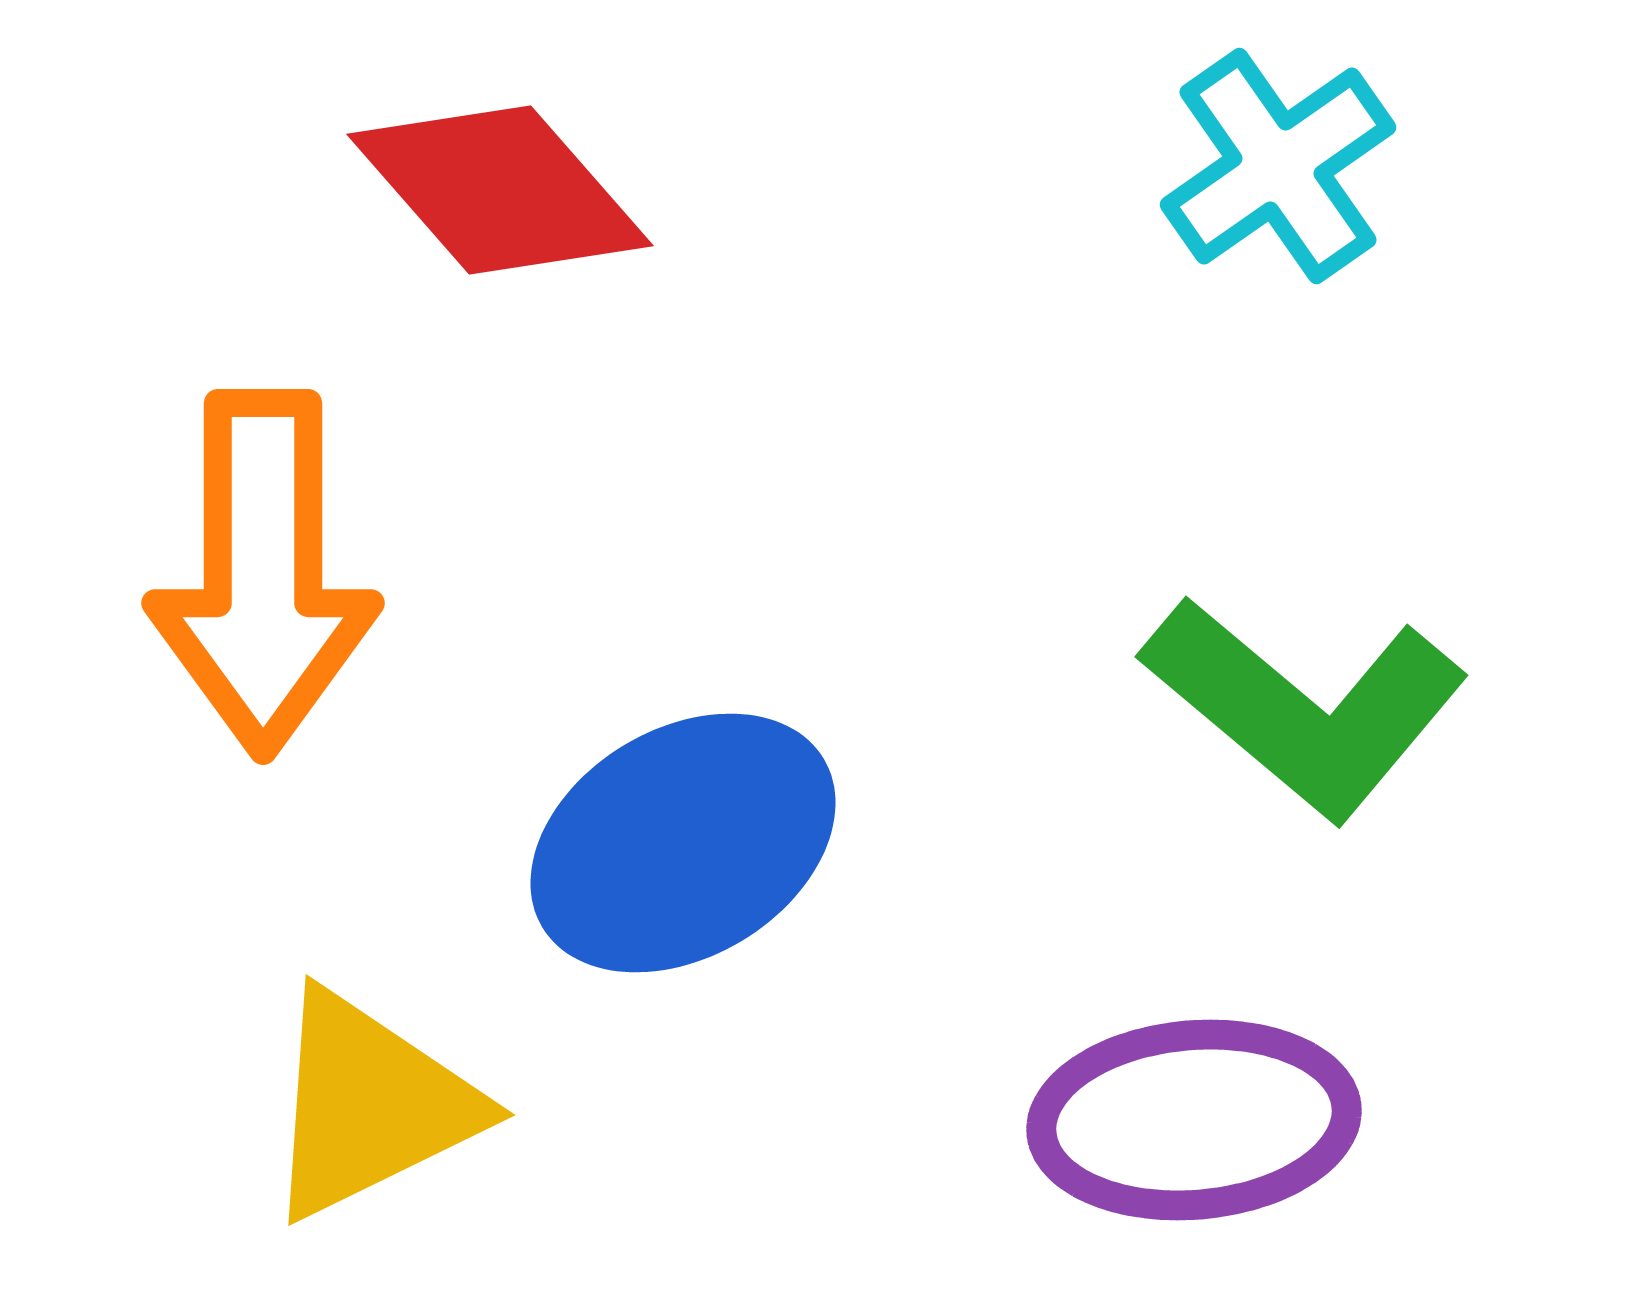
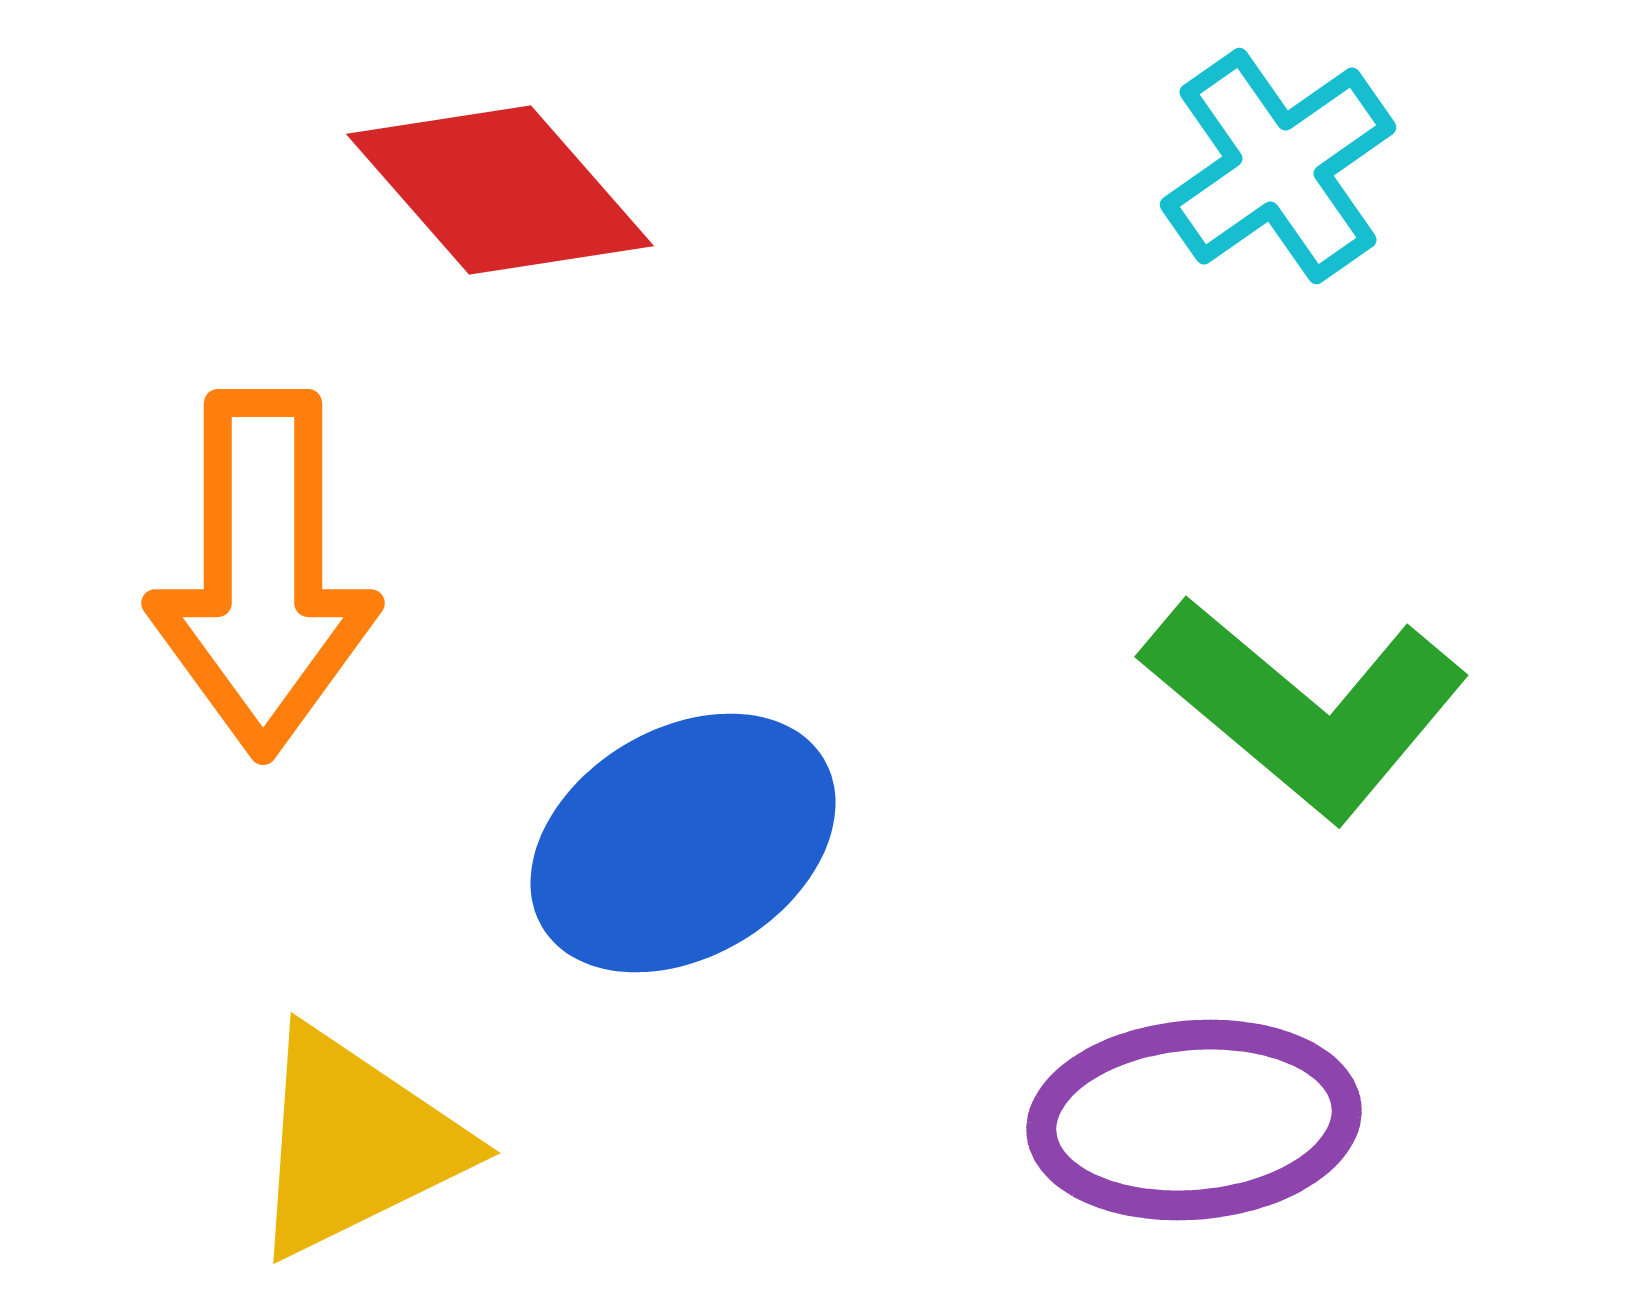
yellow triangle: moved 15 px left, 38 px down
